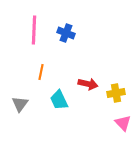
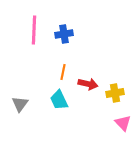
blue cross: moved 2 px left, 1 px down; rotated 30 degrees counterclockwise
orange line: moved 22 px right
yellow cross: moved 1 px left
